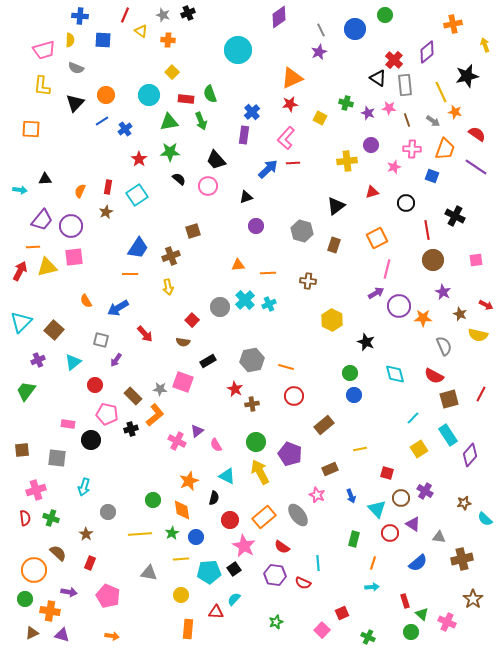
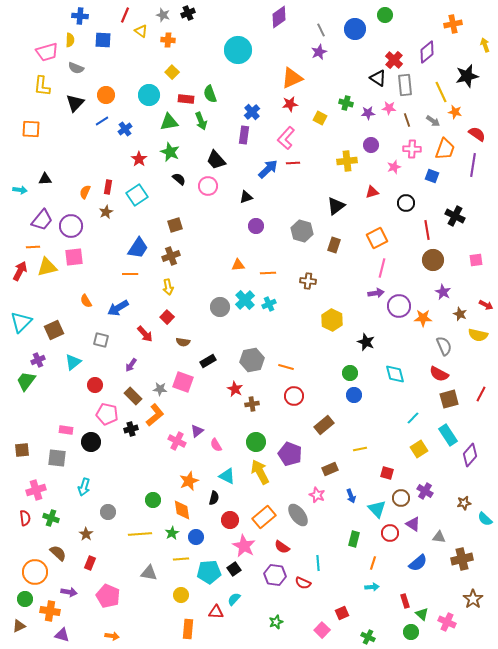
pink trapezoid at (44, 50): moved 3 px right, 2 px down
purple star at (368, 113): rotated 24 degrees counterclockwise
green star at (170, 152): rotated 24 degrees clockwise
purple line at (476, 167): moved 3 px left, 2 px up; rotated 65 degrees clockwise
orange semicircle at (80, 191): moved 5 px right, 1 px down
brown square at (193, 231): moved 18 px left, 6 px up
pink line at (387, 269): moved 5 px left, 1 px up
purple arrow at (376, 293): rotated 21 degrees clockwise
red square at (192, 320): moved 25 px left, 3 px up
brown square at (54, 330): rotated 24 degrees clockwise
purple arrow at (116, 360): moved 15 px right, 5 px down
red semicircle at (434, 376): moved 5 px right, 2 px up
green trapezoid at (26, 391): moved 10 px up
pink rectangle at (68, 424): moved 2 px left, 6 px down
black circle at (91, 440): moved 2 px down
orange circle at (34, 570): moved 1 px right, 2 px down
brown triangle at (32, 633): moved 13 px left, 7 px up
